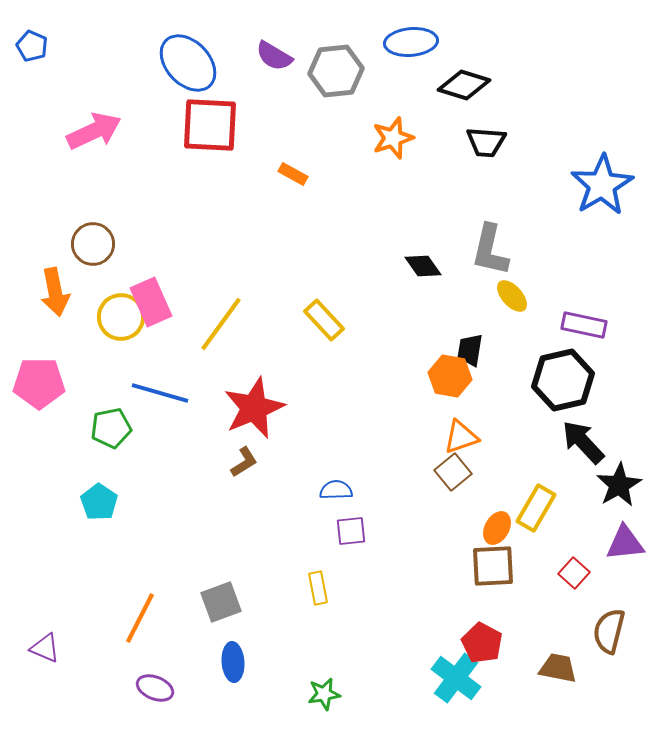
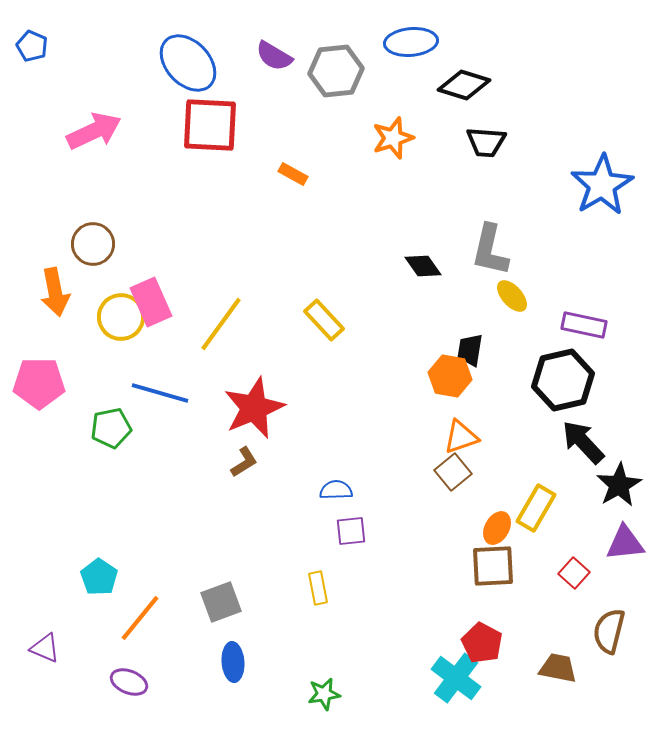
cyan pentagon at (99, 502): moved 75 px down
orange line at (140, 618): rotated 12 degrees clockwise
purple ellipse at (155, 688): moved 26 px left, 6 px up
